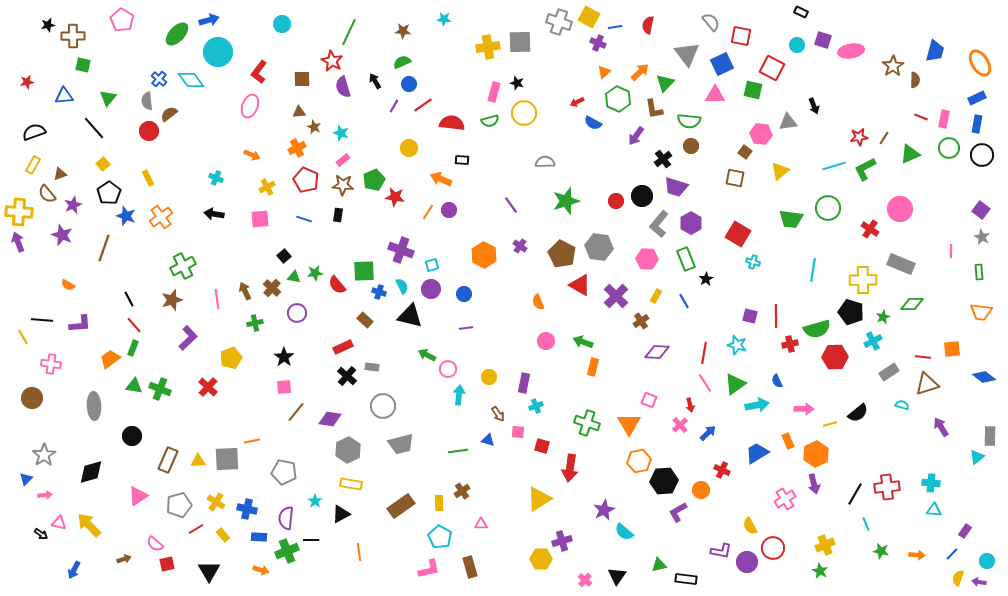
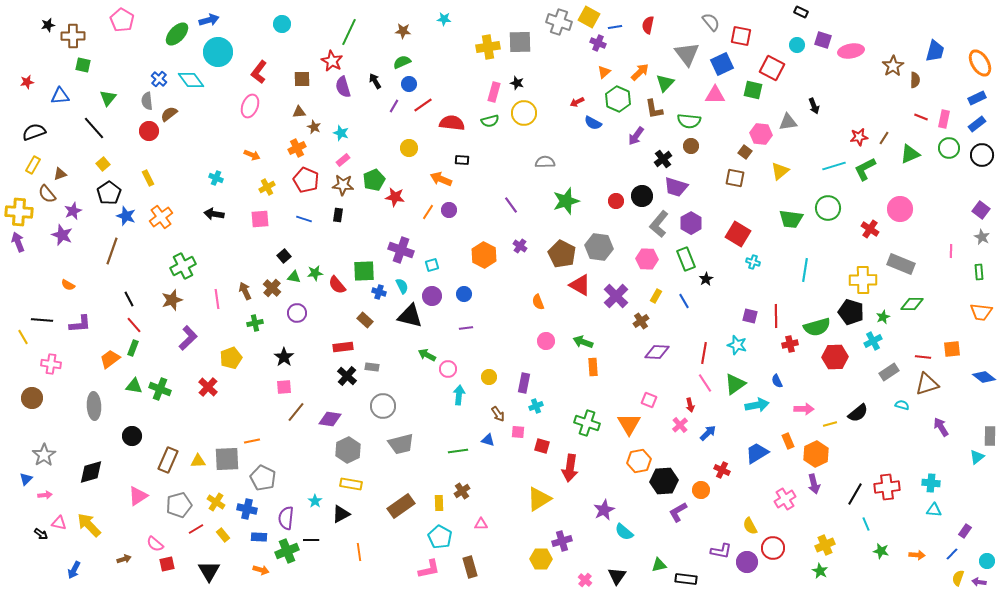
blue triangle at (64, 96): moved 4 px left
blue rectangle at (977, 124): rotated 42 degrees clockwise
purple star at (73, 205): moved 6 px down
brown line at (104, 248): moved 8 px right, 3 px down
cyan line at (813, 270): moved 8 px left
purple circle at (431, 289): moved 1 px right, 7 px down
green semicircle at (817, 329): moved 2 px up
red rectangle at (343, 347): rotated 18 degrees clockwise
orange rectangle at (593, 367): rotated 18 degrees counterclockwise
gray pentagon at (284, 472): moved 21 px left, 6 px down; rotated 15 degrees clockwise
